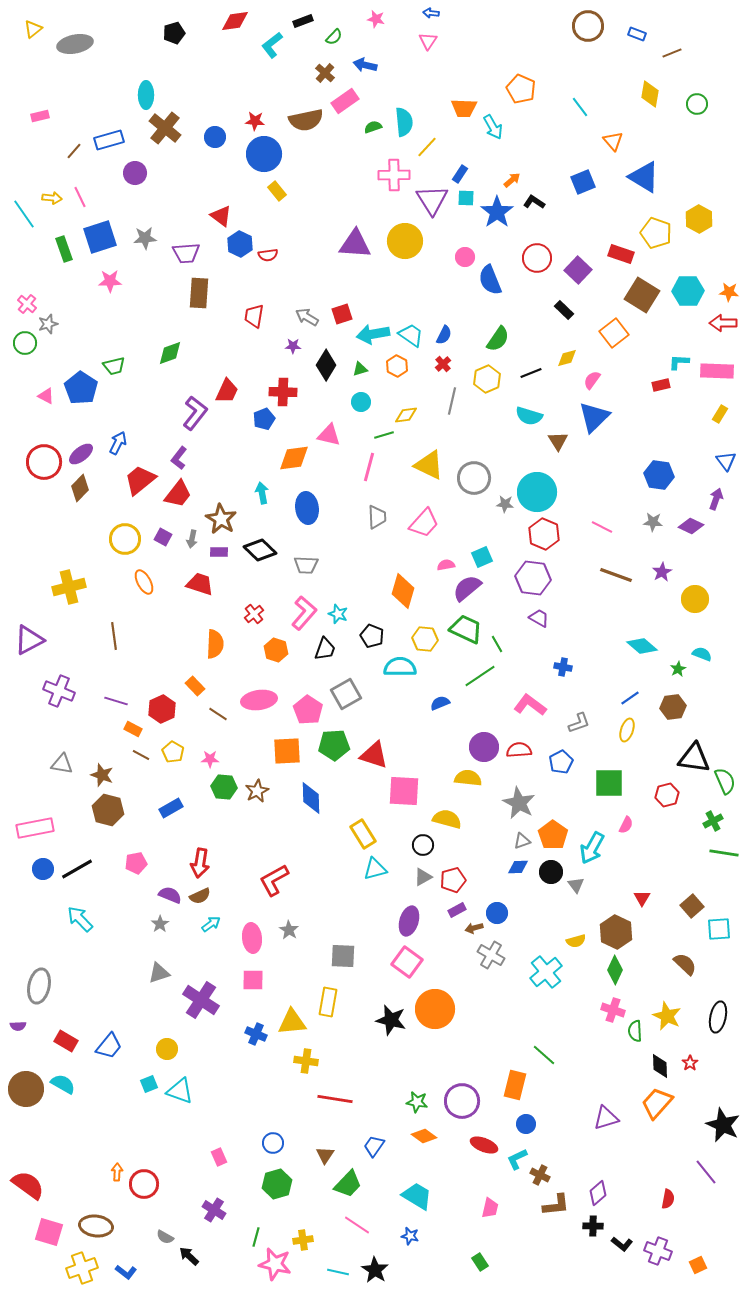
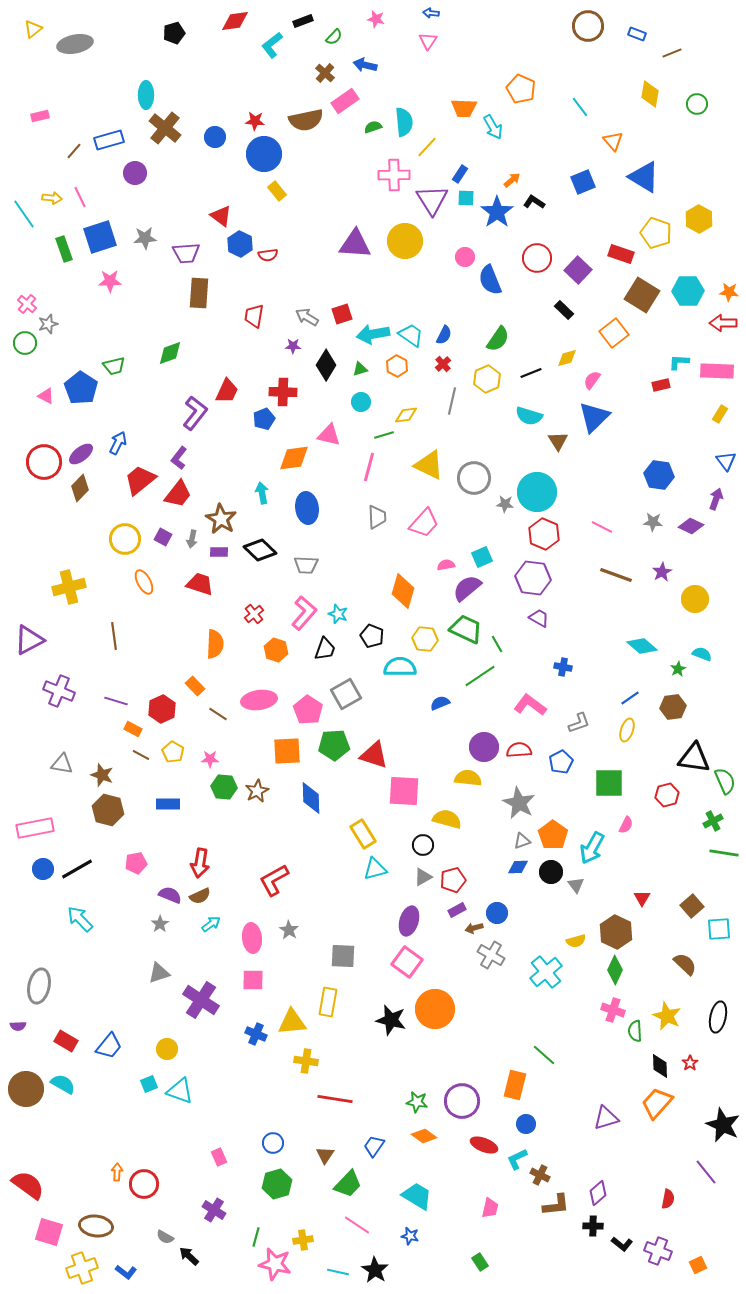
blue rectangle at (171, 808): moved 3 px left, 4 px up; rotated 30 degrees clockwise
